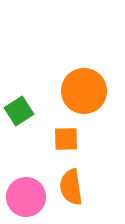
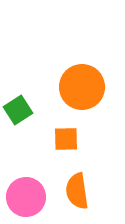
orange circle: moved 2 px left, 4 px up
green square: moved 1 px left, 1 px up
orange semicircle: moved 6 px right, 4 px down
